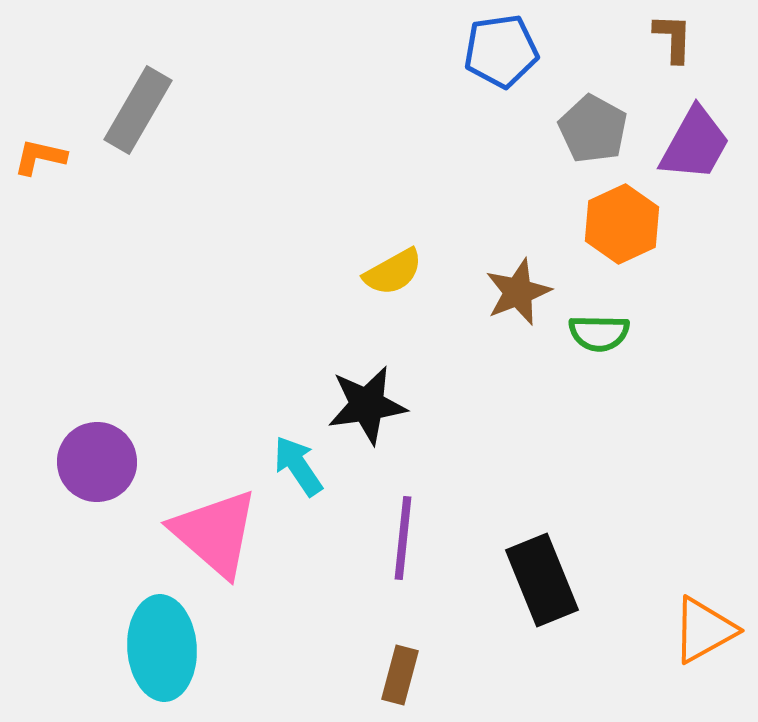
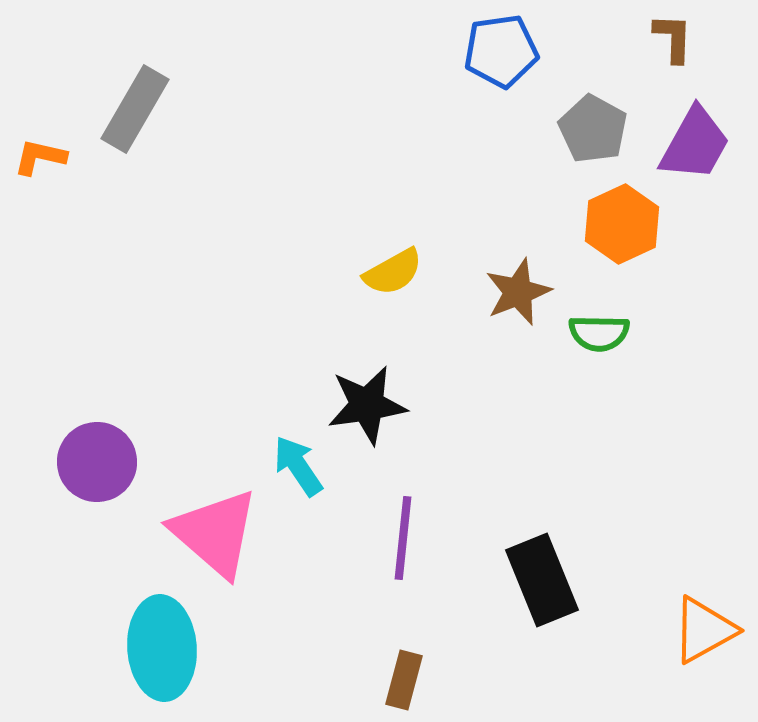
gray rectangle: moved 3 px left, 1 px up
brown rectangle: moved 4 px right, 5 px down
